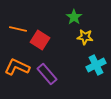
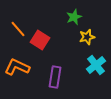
green star: rotated 14 degrees clockwise
orange line: rotated 36 degrees clockwise
yellow star: moved 2 px right; rotated 21 degrees counterclockwise
cyan cross: rotated 12 degrees counterclockwise
purple rectangle: moved 8 px right, 3 px down; rotated 50 degrees clockwise
